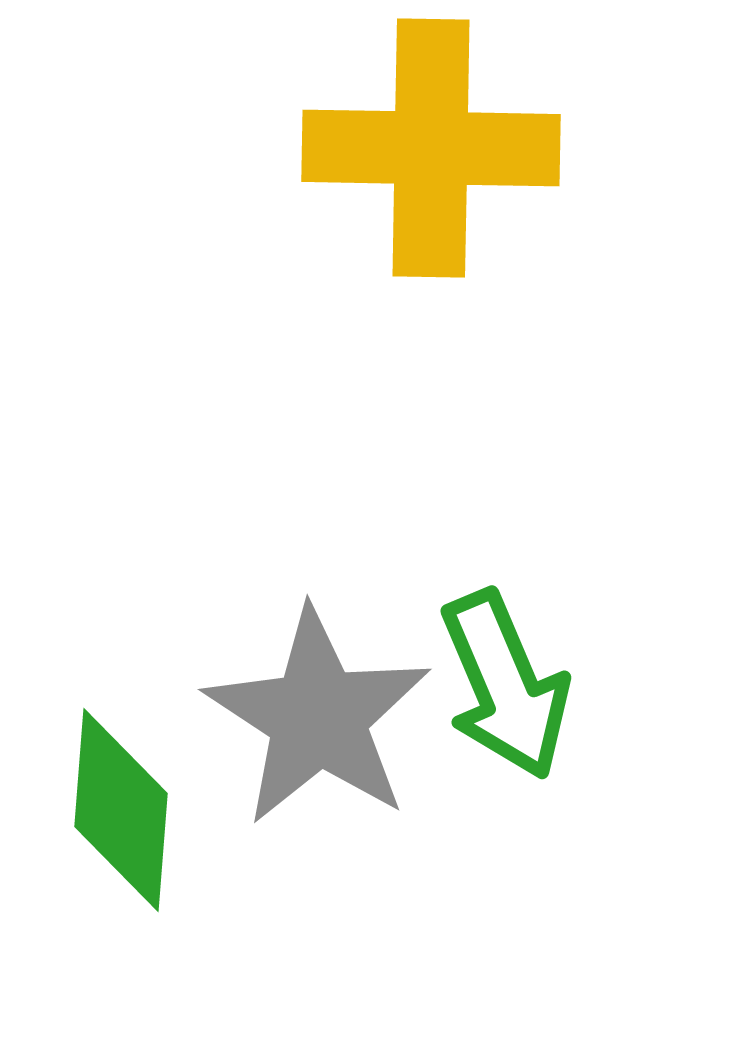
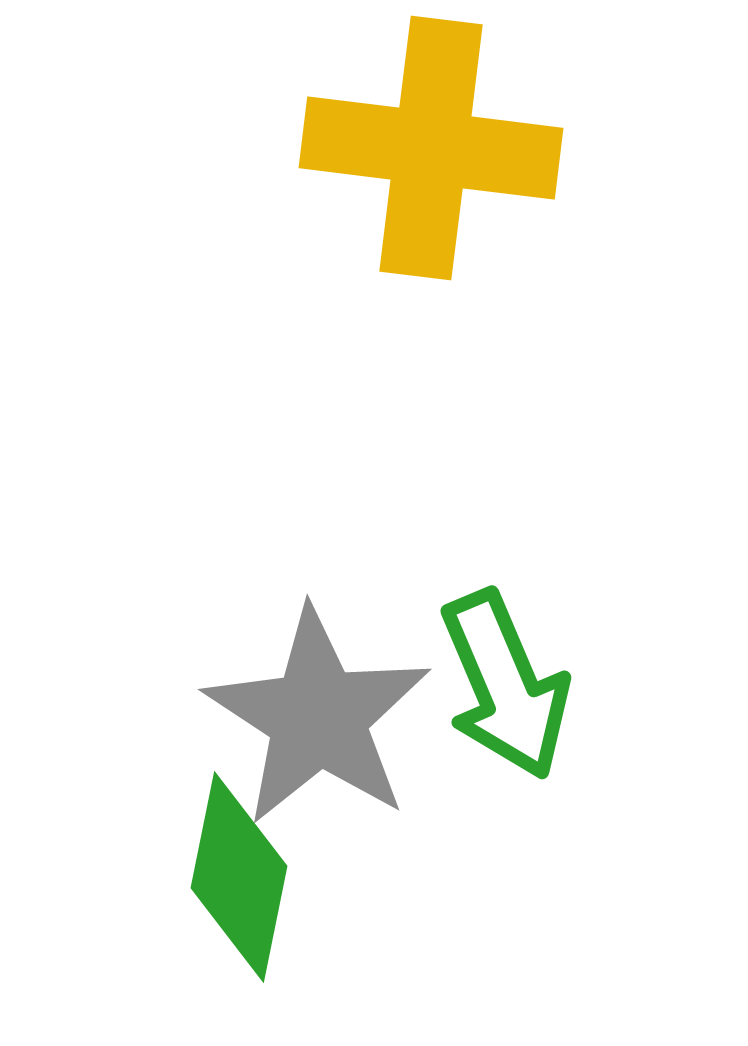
yellow cross: rotated 6 degrees clockwise
green diamond: moved 118 px right, 67 px down; rotated 7 degrees clockwise
